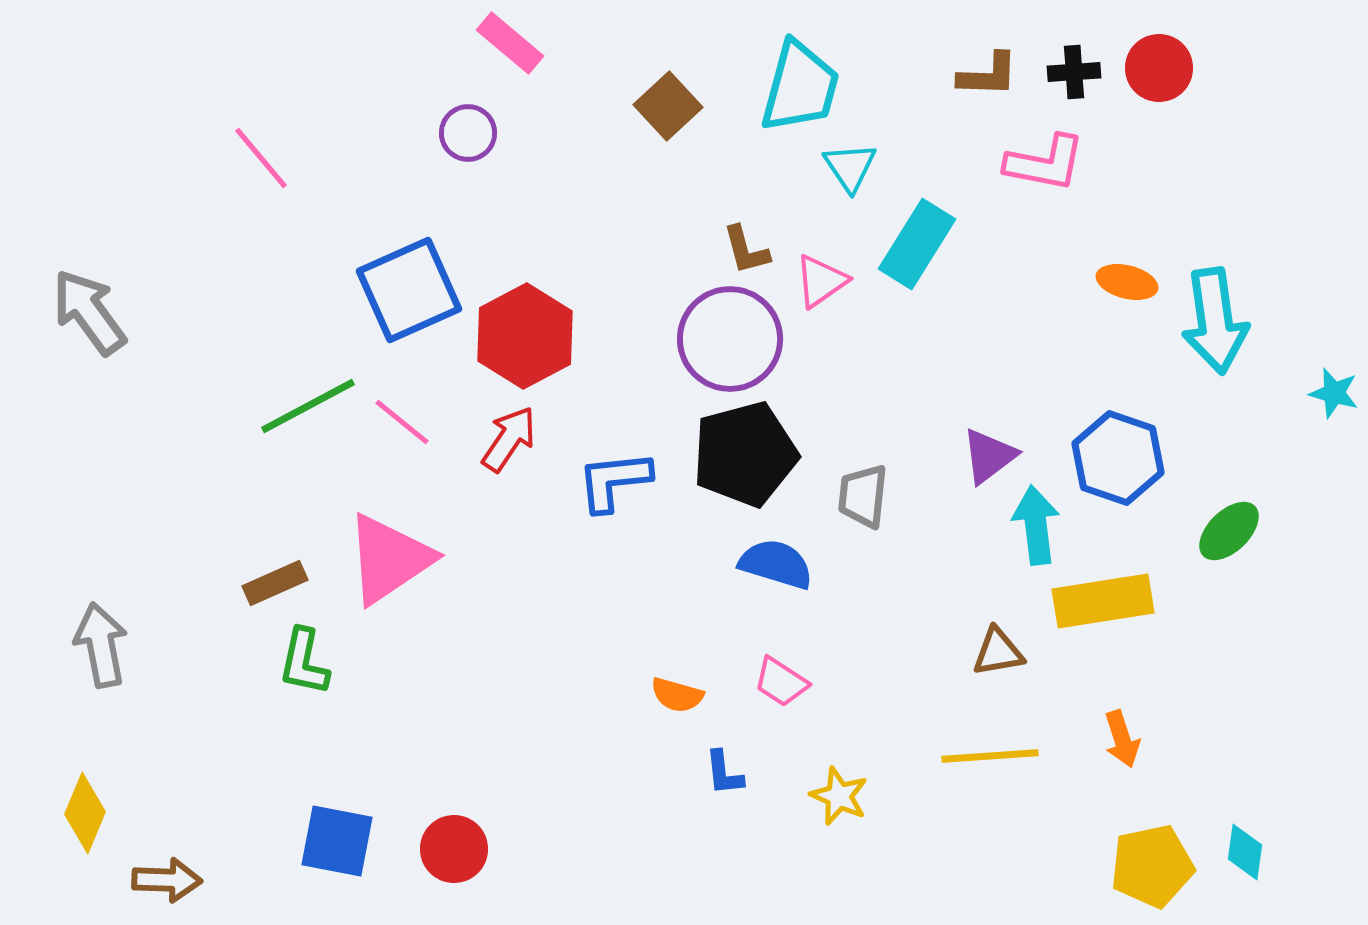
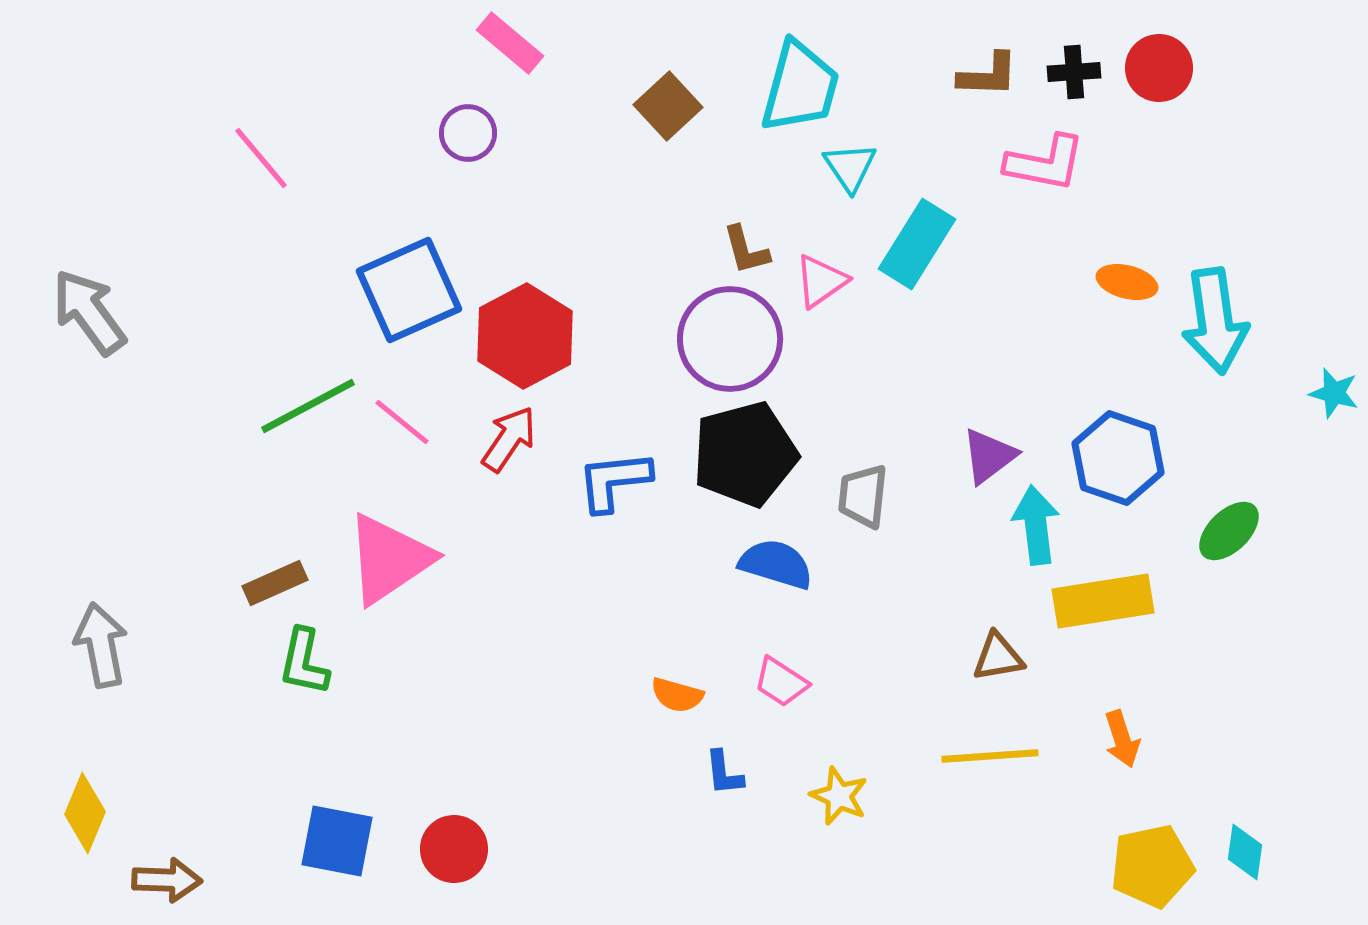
brown triangle at (998, 652): moved 5 px down
